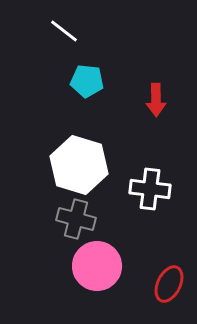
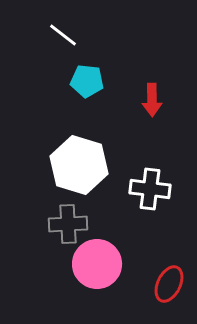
white line: moved 1 px left, 4 px down
red arrow: moved 4 px left
gray cross: moved 8 px left, 5 px down; rotated 18 degrees counterclockwise
pink circle: moved 2 px up
